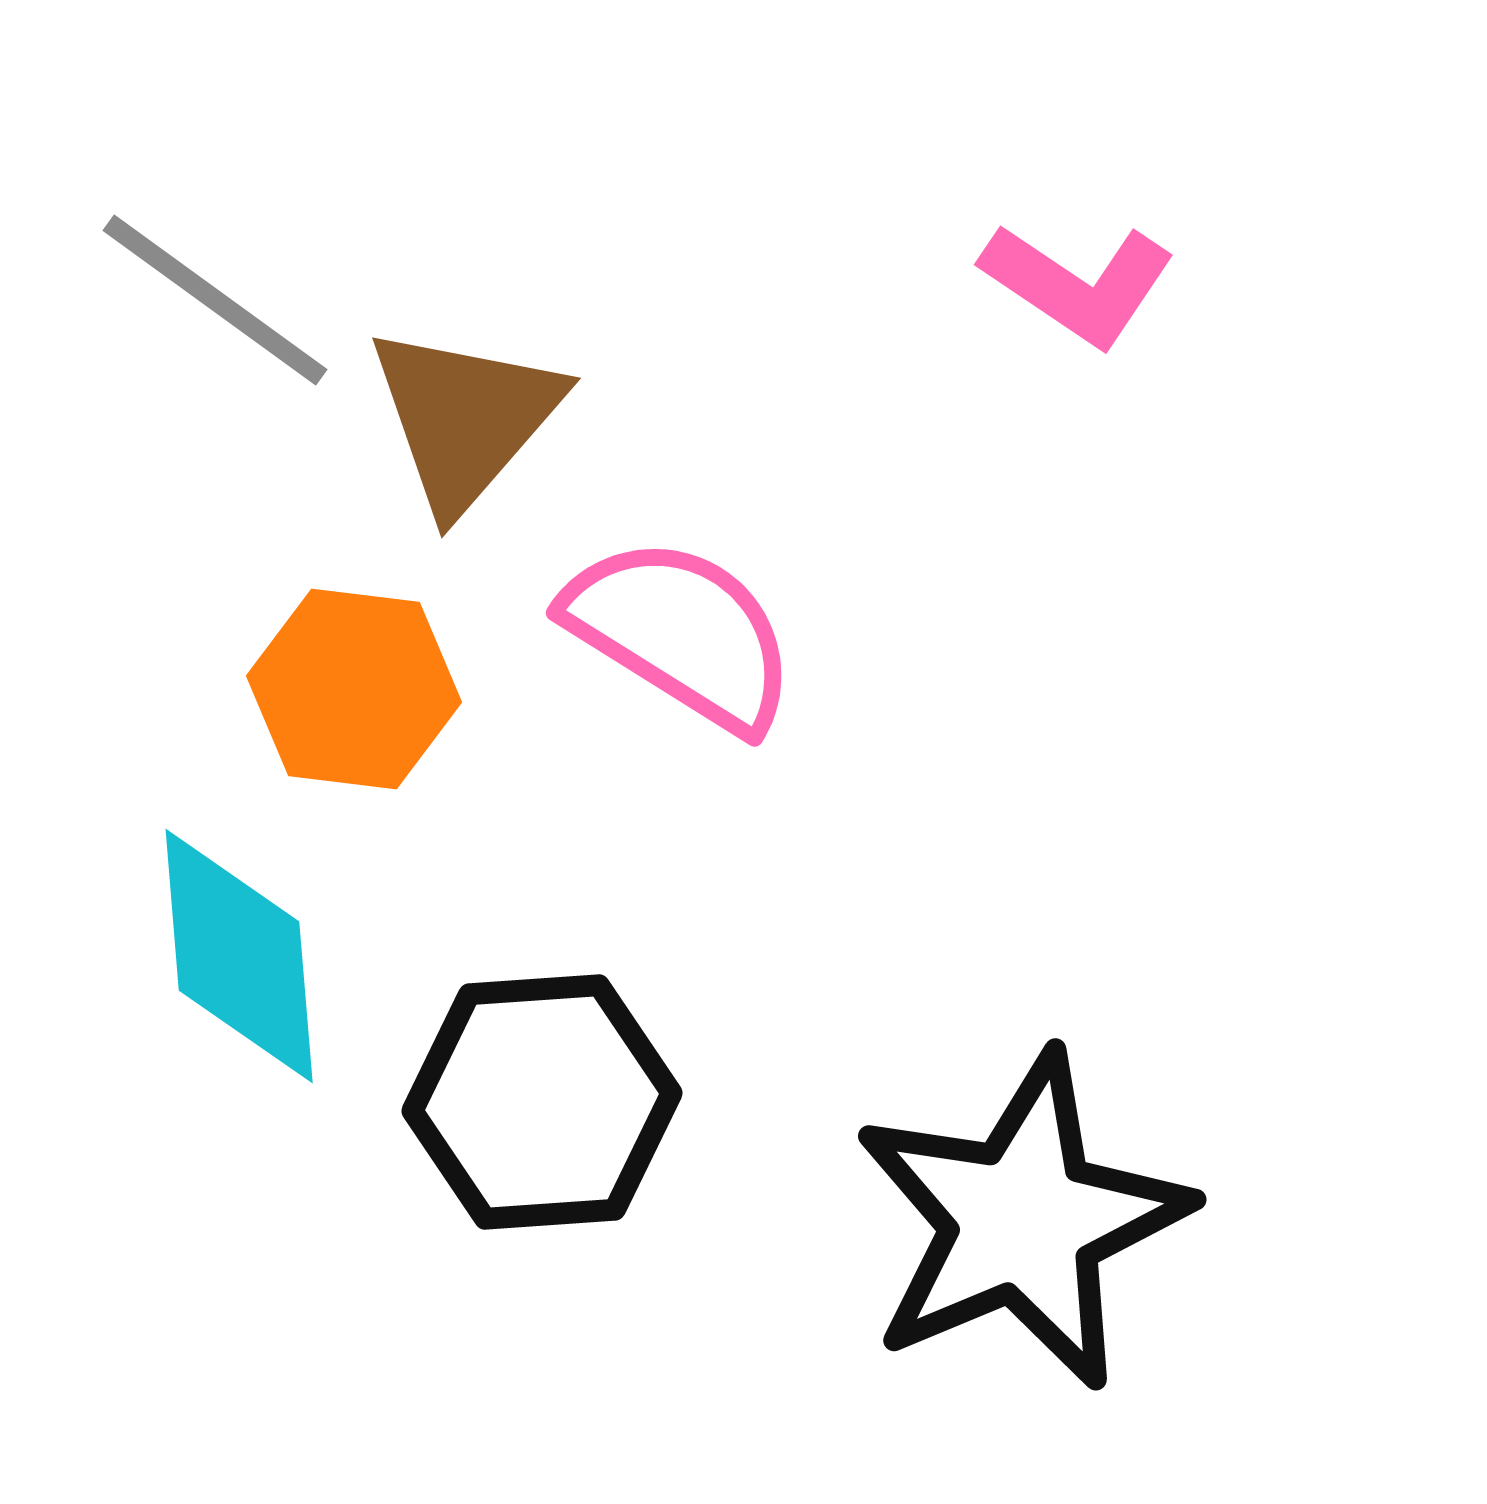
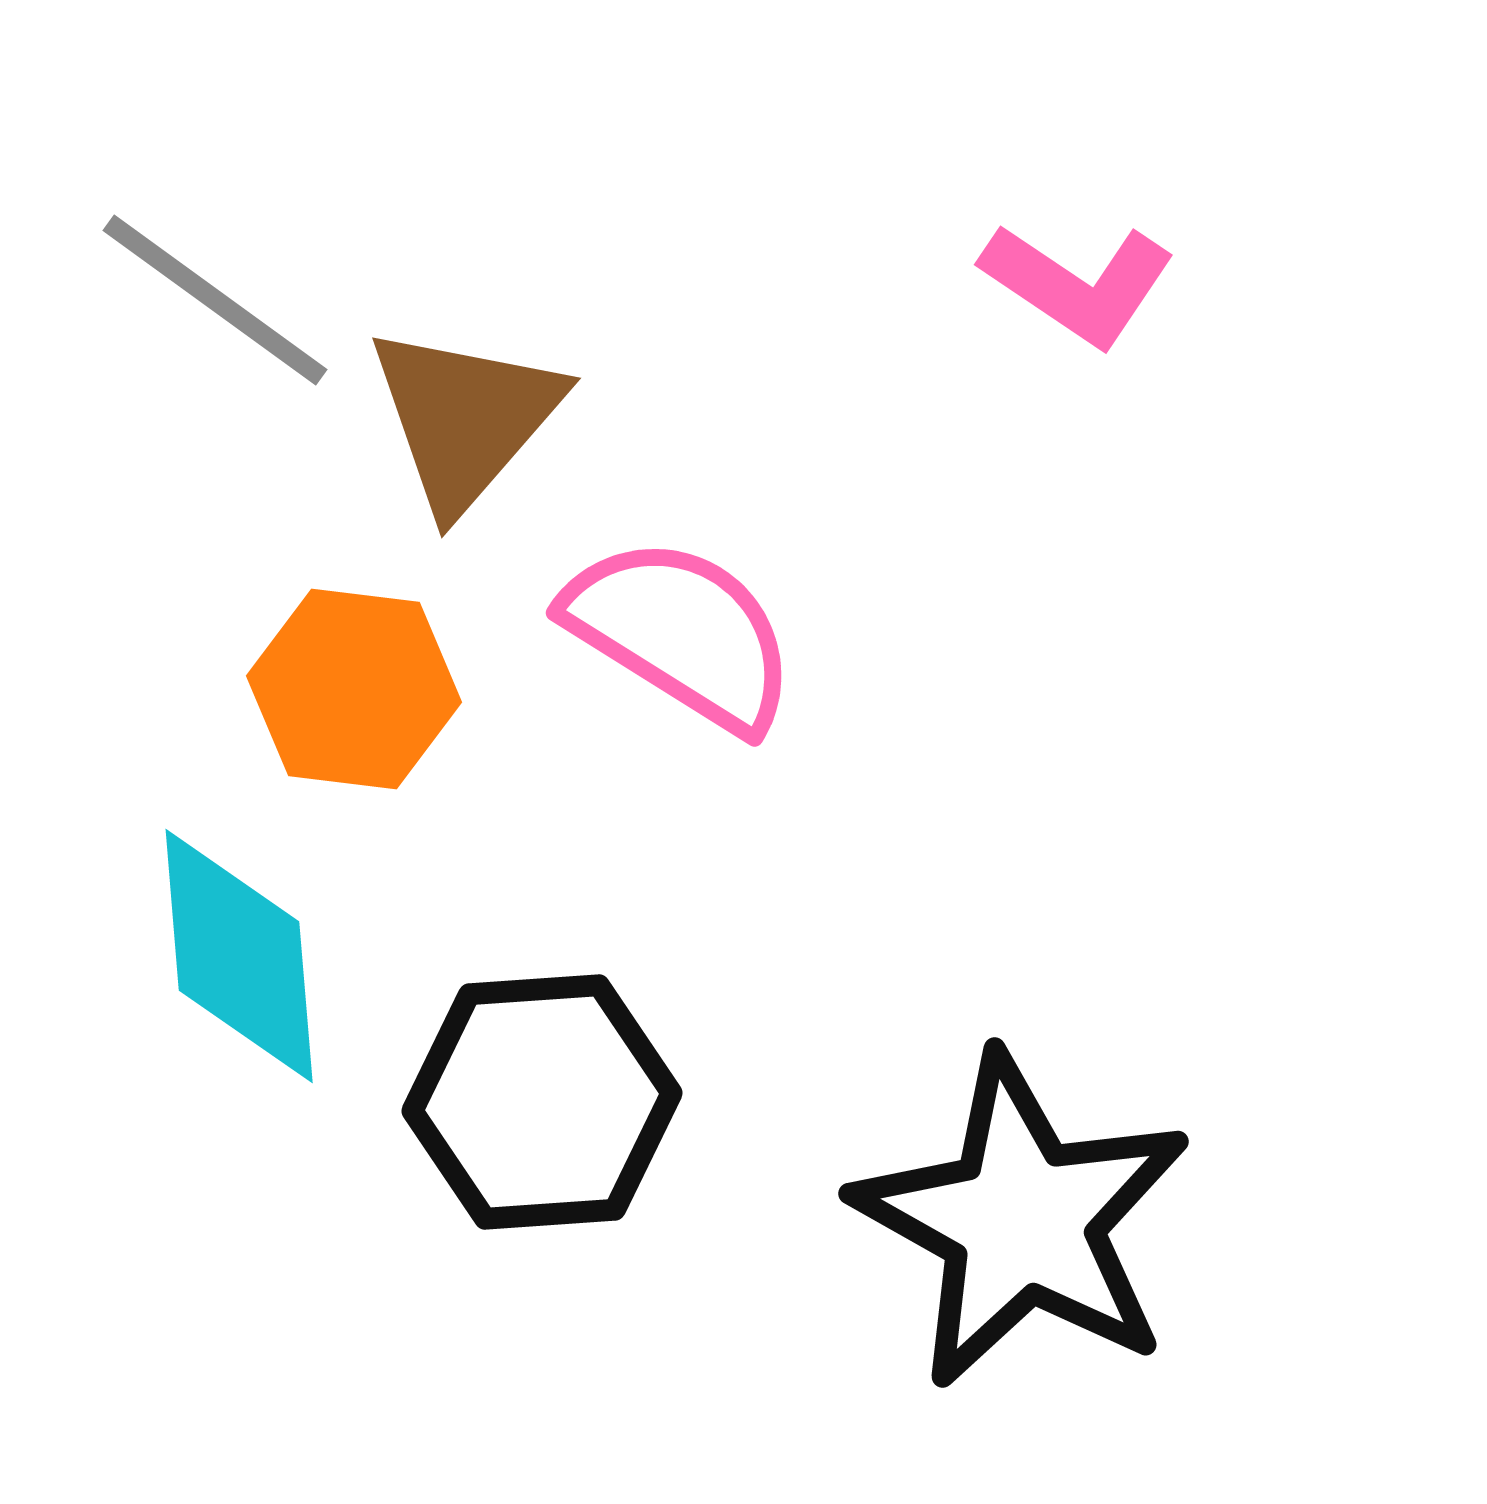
black star: rotated 20 degrees counterclockwise
